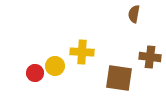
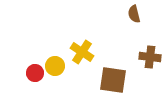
brown semicircle: rotated 24 degrees counterclockwise
yellow cross: rotated 30 degrees clockwise
brown square: moved 6 px left, 2 px down
